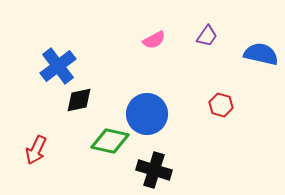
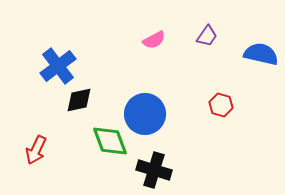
blue circle: moved 2 px left
green diamond: rotated 57 degrees clockwise
